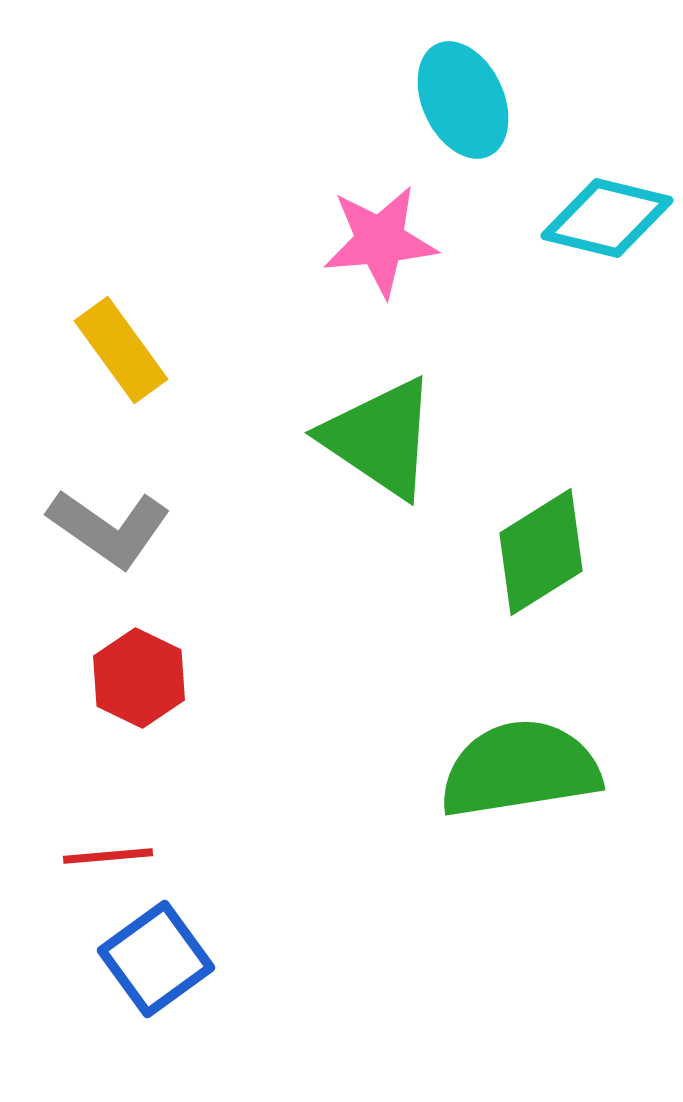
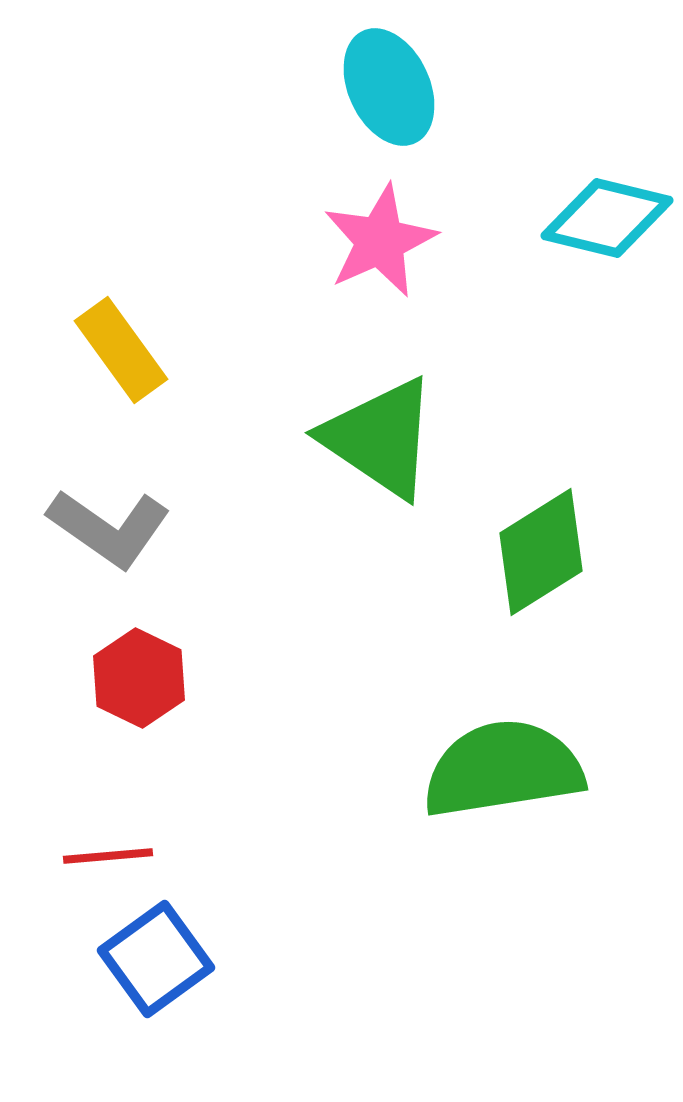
cyan ellipse: moved 74 px left, 13 px up
pink star: rotated 19 degrees counterclockwise
green semicircle: moved 17 px left
